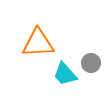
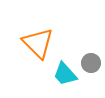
orange triangle: rotated 48 degrees clockwise
